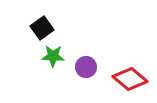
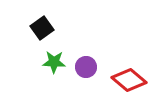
green star: moved 1 px right, 6 px down
red diamond: moved 1 px left, 1 px down
